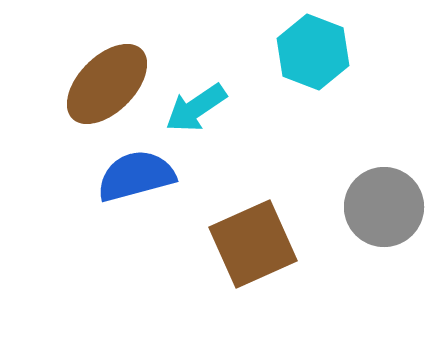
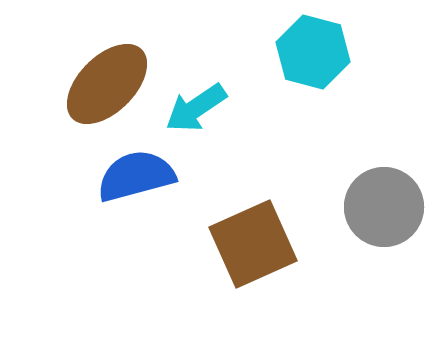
cyan hexagon: rotated 6 degrees counterclockwise
